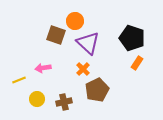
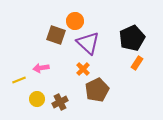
black pentagon: rotated 30 degrees clockwise
pink arrow: moved 2 px left
brown cross: moved 4 px left; rotated 14 degrees counterclockwise
